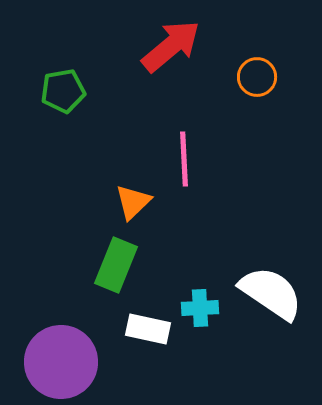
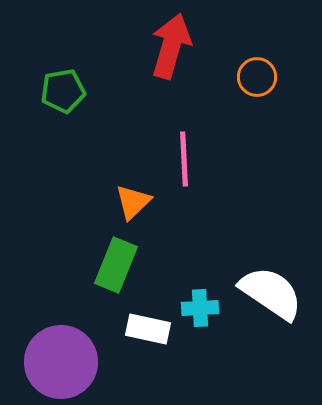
red arrow: rotated 34 degrees counterclockwise
